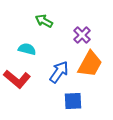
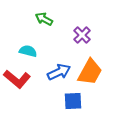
green arrow: moved 2 px up
cyan semicircle: moved 1 px right, 2 px down
orange trapezoid: moved 8 px down
blue arrow: rotated 30 degrees clockwise
